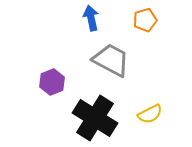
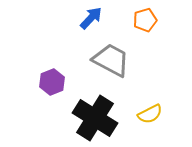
blue arrow: rotated 55 degrees clockwise
